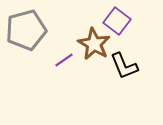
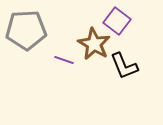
gray pentagon: rotated 12 degrees clockwise
purple line: rotated 54 degrees clockwise
